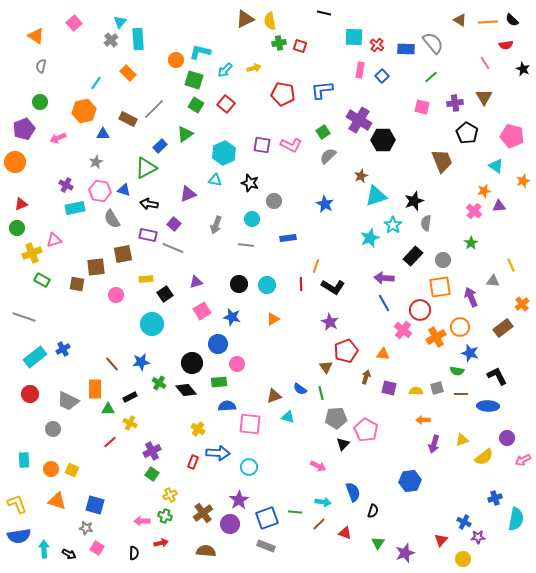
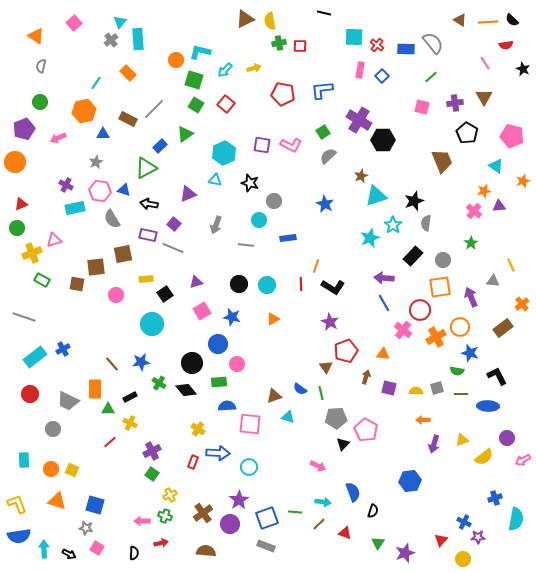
red square at (300, 46): rotated 16 degrees counterclockwise
cyan circle at (252, 219): moved 7 px right, 1 px down
